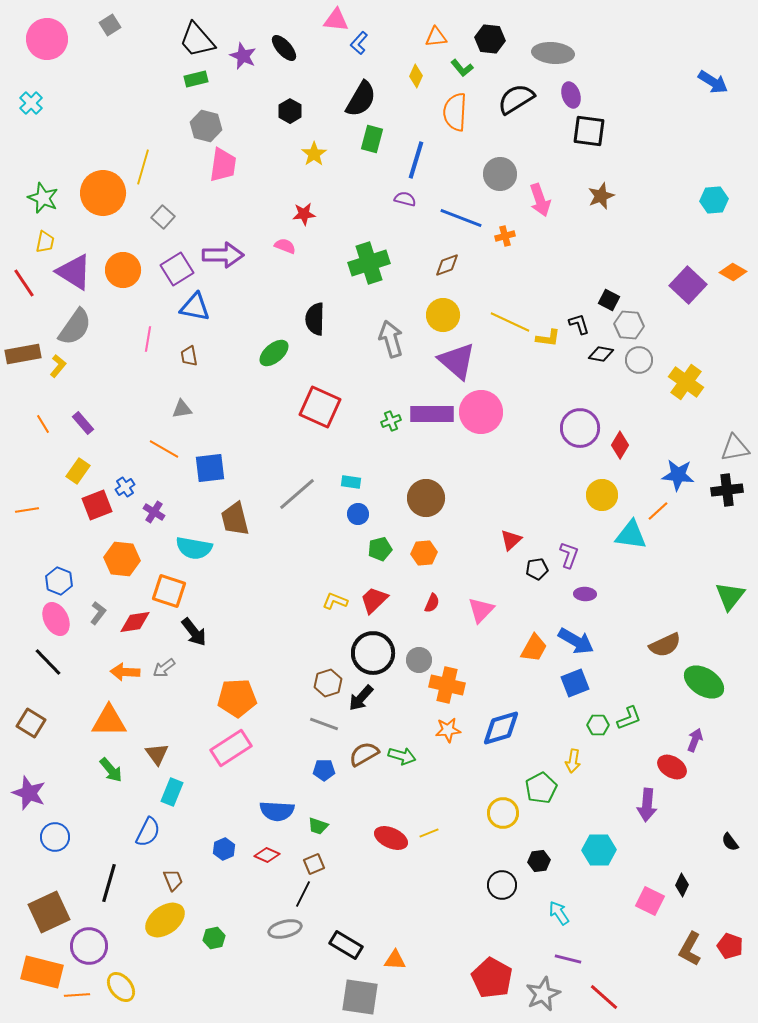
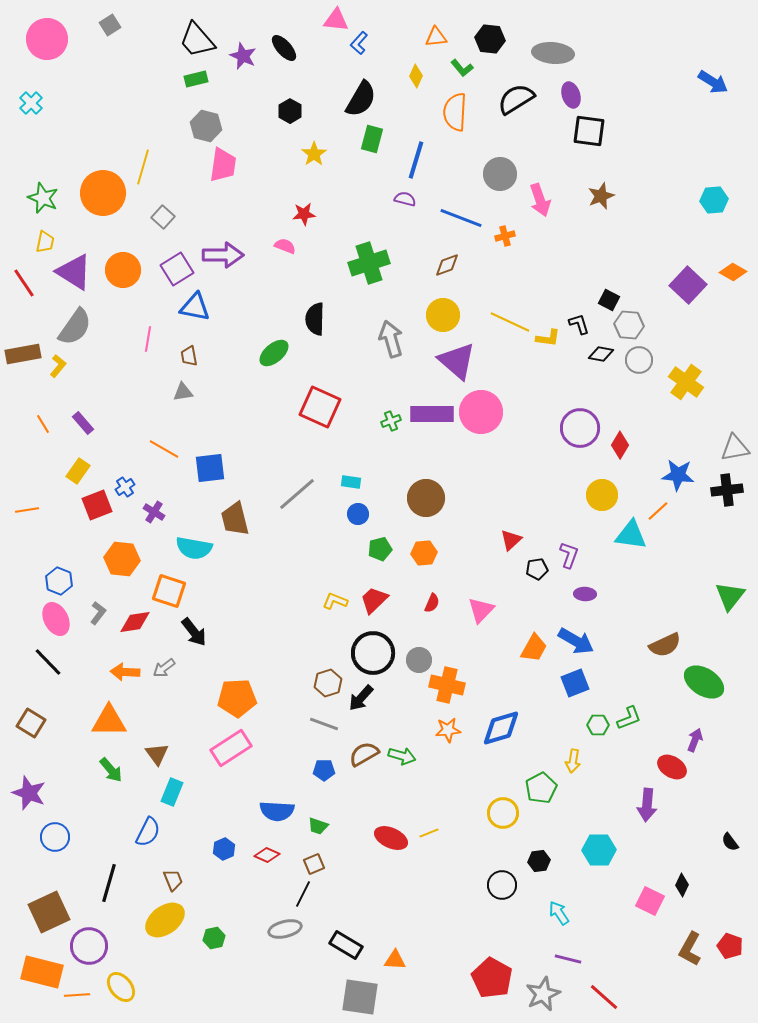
gray triangle at (182, 409): moved 1 px right, 17 px up
